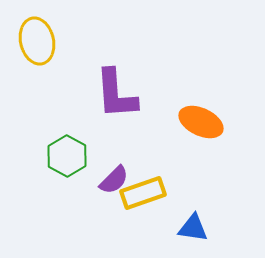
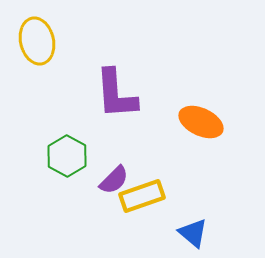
yellow rectangle: moved 1 px left, 3 px down
blue triangle: moved 5 px down; rotated 32 degrees clockwise
